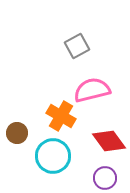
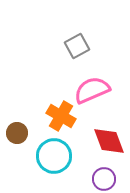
pink semicircle: rotated 9 degrees counterclockwise
red diamond: rotated 16 degrees clockwise
cyan circle: moved 1 px right
purple circle: moved 1 px left, 1 px down
